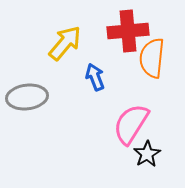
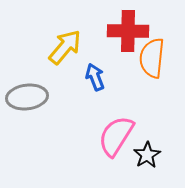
red cross: rotated 6 degrees clockwise
yellow arrow: moved 4 px down
pink semicircle: moved 15 px left, 12 px down
black star: moved 1 px down
